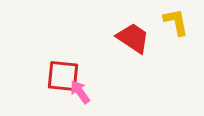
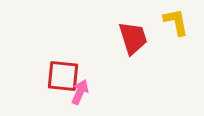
red trapezoid: rotated 39 degrees clockwise
pink arrow: rotated 60 degrees clockwise
